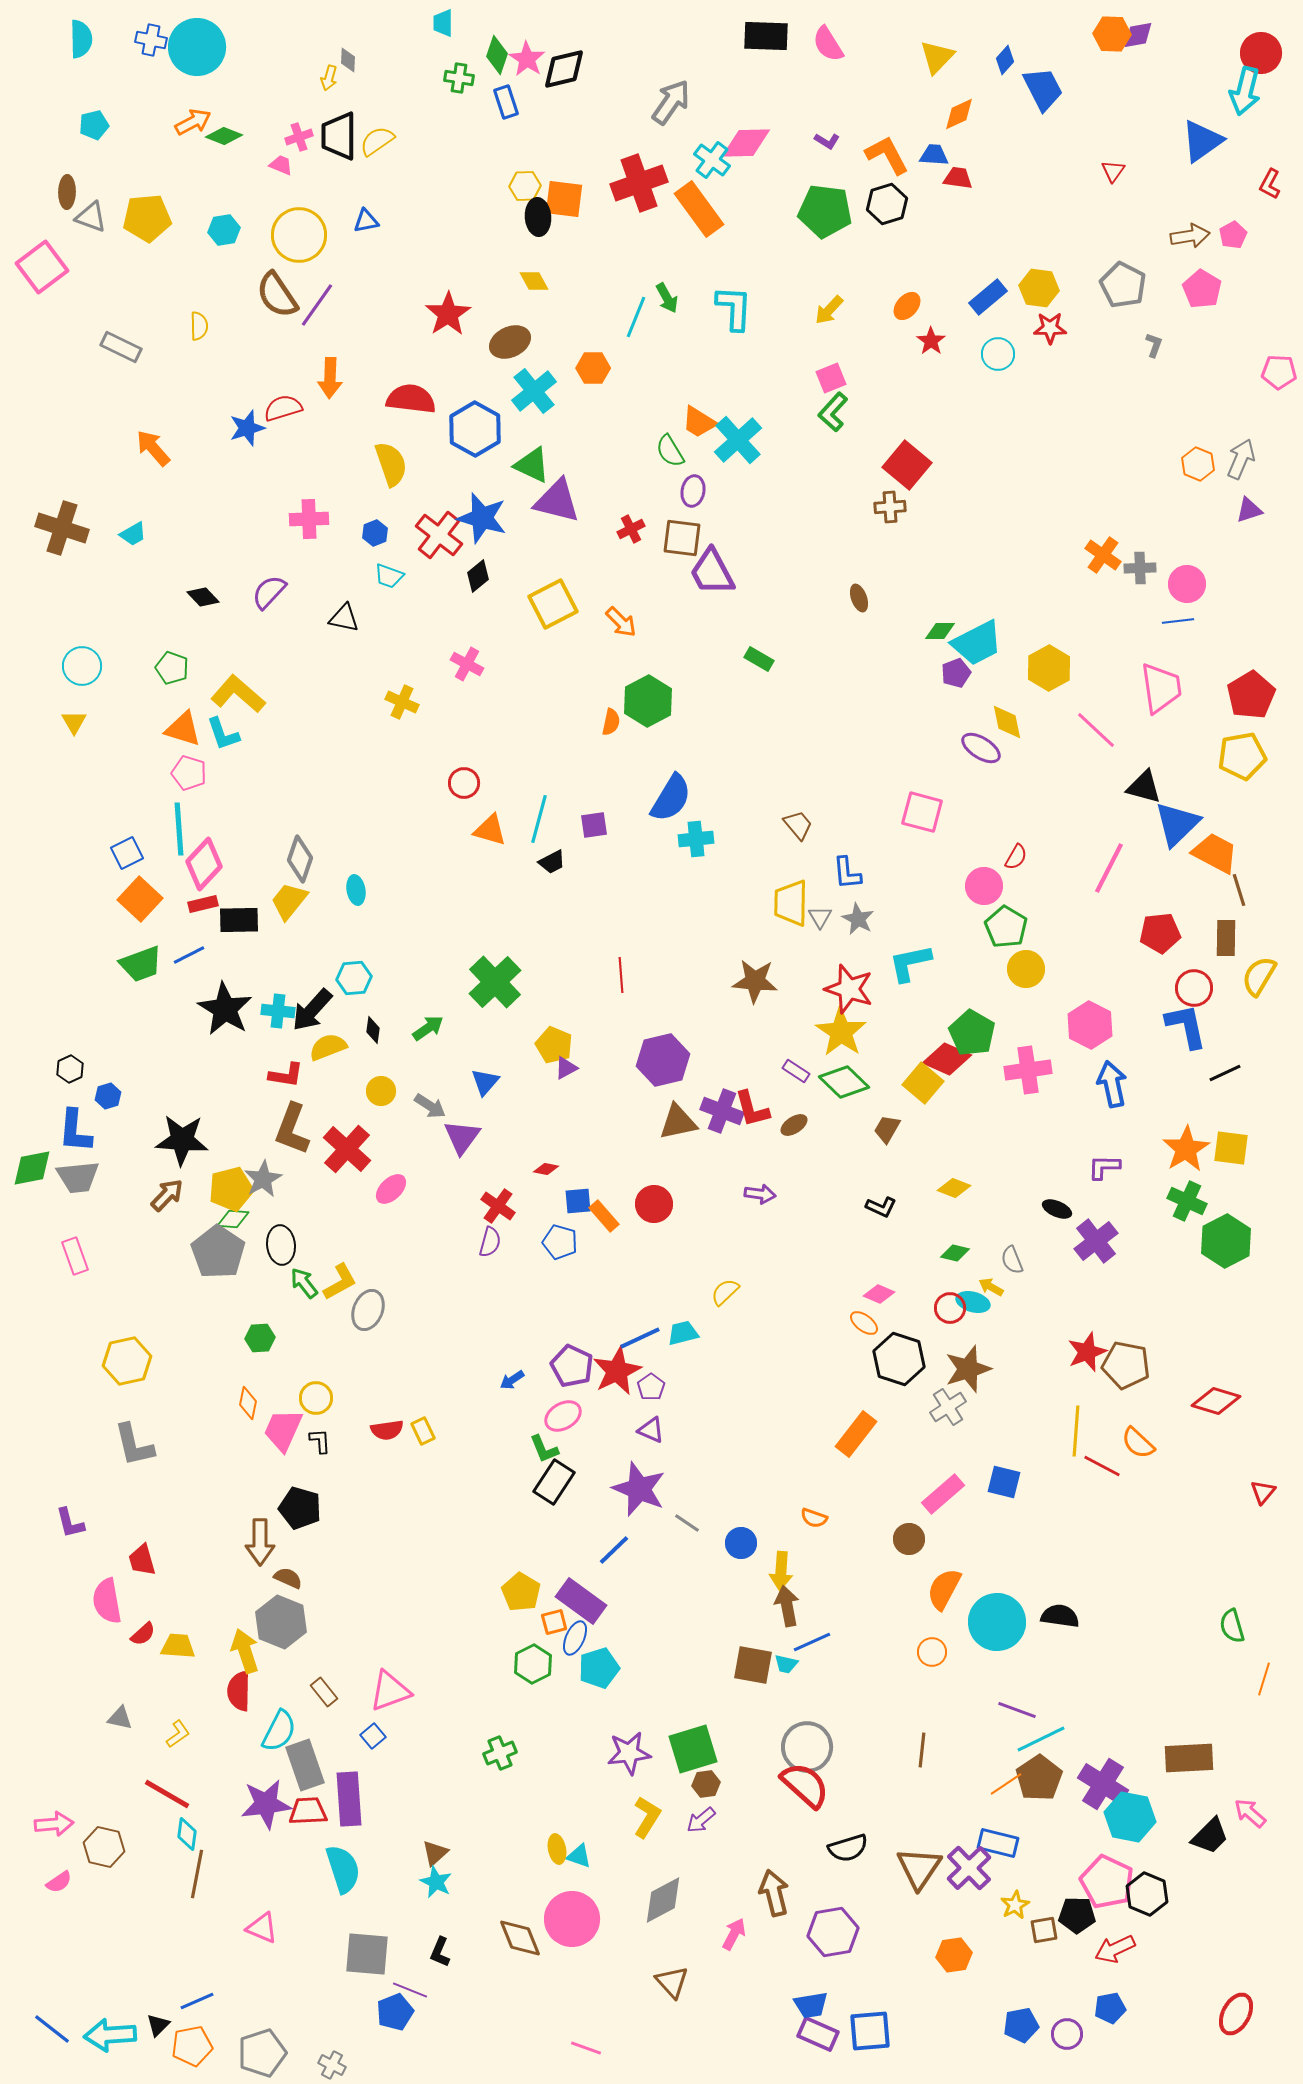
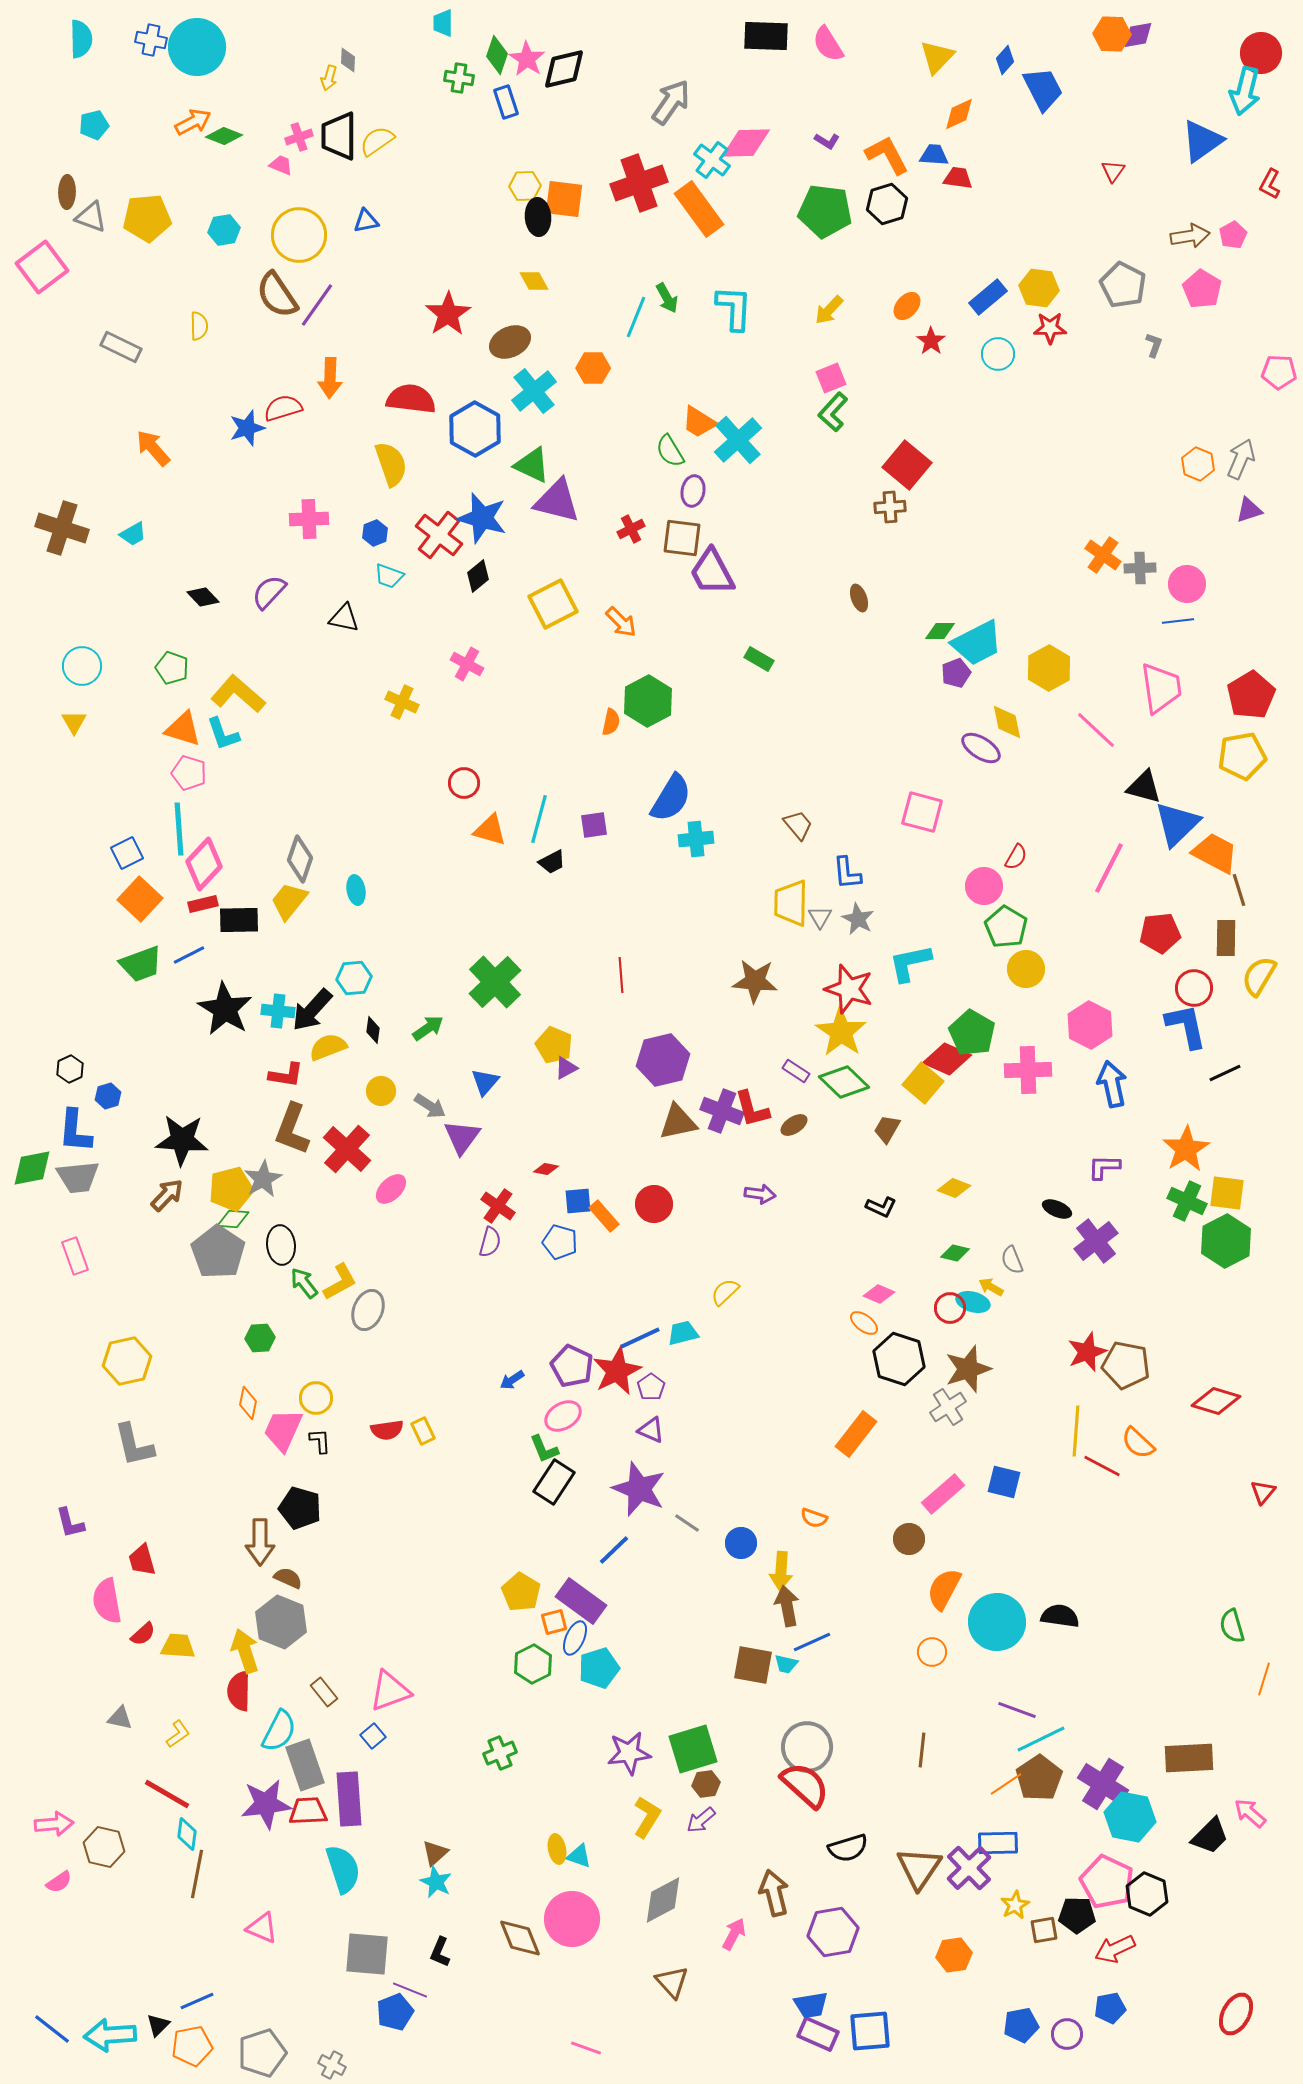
pink cross at (1028, 1070): rotated 6 degrees clockwise
yellow square at (1231, 1148): moved 4 px left, 45 px down
blue rectangle at (998, 1843): rotated 15 degrees counterclockwise
